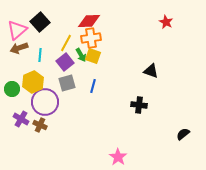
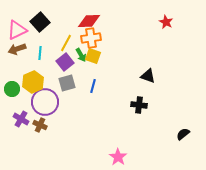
pink triangle: rotated 15 degrees clockwise
brown arrow: moved 2 px left, 1 px down
cyan line: moved 2 px up
black triangle: moved 3 px left, 5 px down
